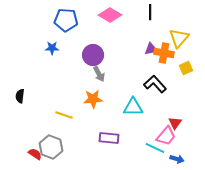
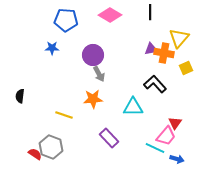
purple rectangle: rotated 42 degrees clockwise
